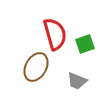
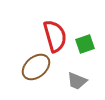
red semicircle: moved 2 px down
brown ellipse: rotated 20 degrees clockwise
